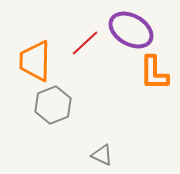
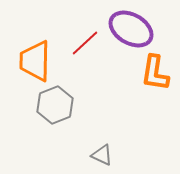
purple ellipse: moved 1 px up
orange L-shape: moved 1 px right; rotated 9 degrees clockwise
gray hexagon: moved 2 px right
